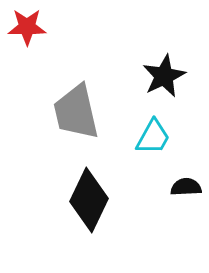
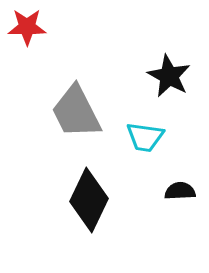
black star: moved 5 px right; rotated 18 degrees counterclockwise
gray trapezoid: rotated 14 degrees counterclockwise
cyan trapezoid: moved 8 px left; rotated 69 degrees clockwise
black semicircle: moved 6 px left, 4 px down
